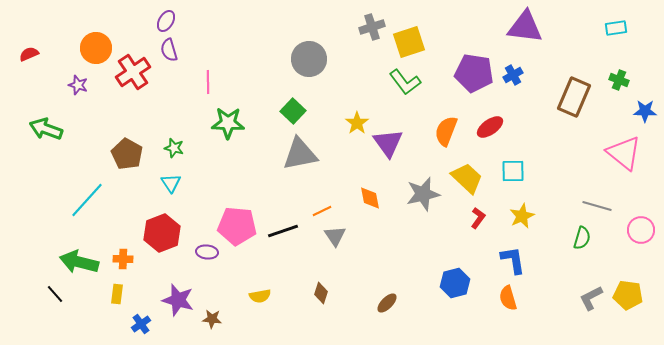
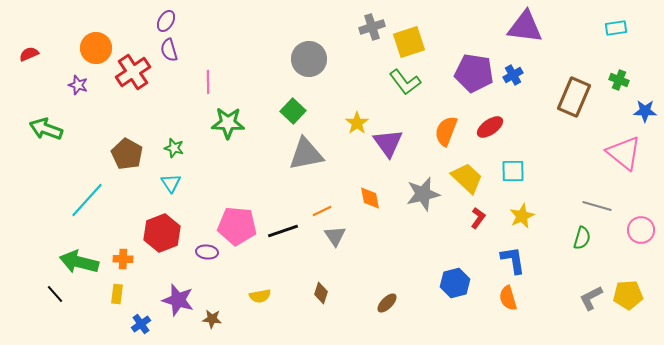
gray triangle at (300, 154): moved 6 px right
yellow pentagon at (628, 295): rotated 12 degrees counterclockwise
